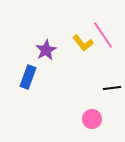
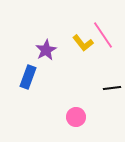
pink circle: moved 16 px left, 2 px up
